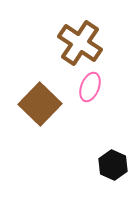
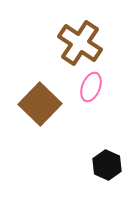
pink ellipse: moved 1 px right
black hexagon: moved 6 px left
